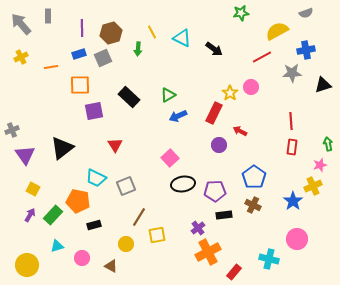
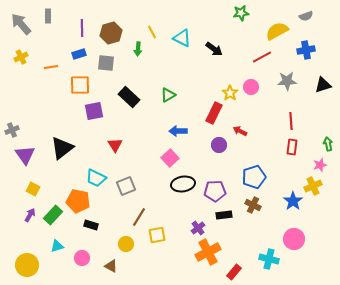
gray semicircle at (306, 13): moved 3 px down
gray square at (103, 58): moved 3 px right, 5 px down; rotated 30 degrees clockwise
gray star at (292, 73): moved 5 px left, 8 px down
blue arrow at (178, 116): moved 15 px down; rotated 24 degrees clockwise
blue pentagon at (254, 177): rotated 20 degrees clockwise
black rectangle at (94, 225): moved 3 px left; rotated 32 degrees clockwise
pink circle at (297, 239): moved 3 px left
